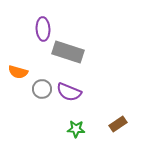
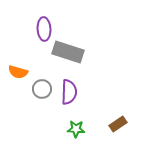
purple ellipse: moved 1 px right
purple semicircle: rotated 110 degrees counterclockwise
